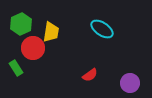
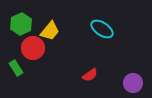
yellow trapezoid: moved 1 px left, 1 px up; rotated 30 degrees clockwise
purple circle: moved 3 px right
